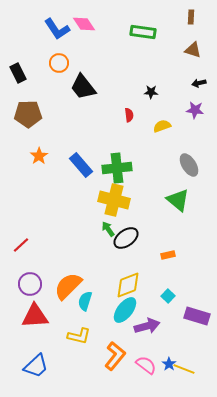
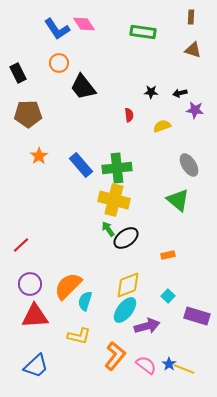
black arrow: moved 19 px left, 10 px down
